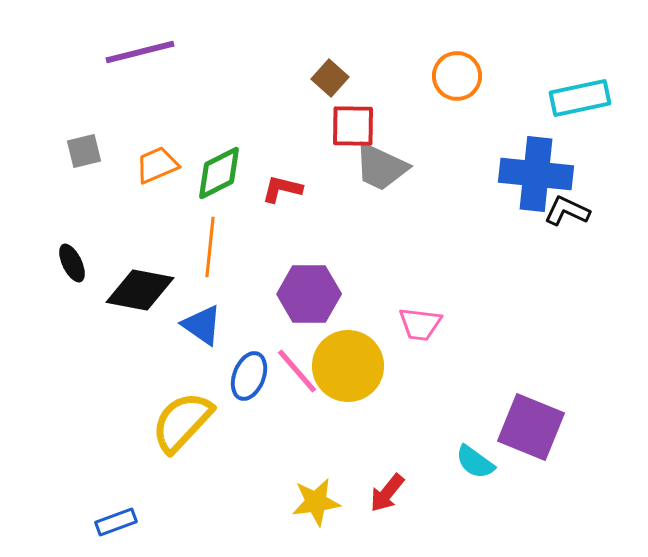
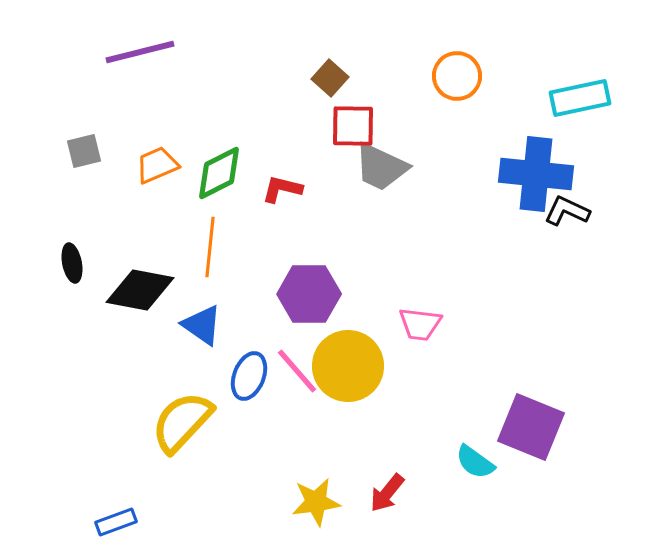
black ellipse: rotated 15 degrees clockwise
